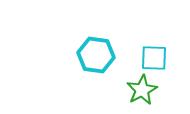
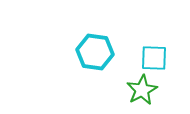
cyan hexagon: moved 1 px left, 3 px up
